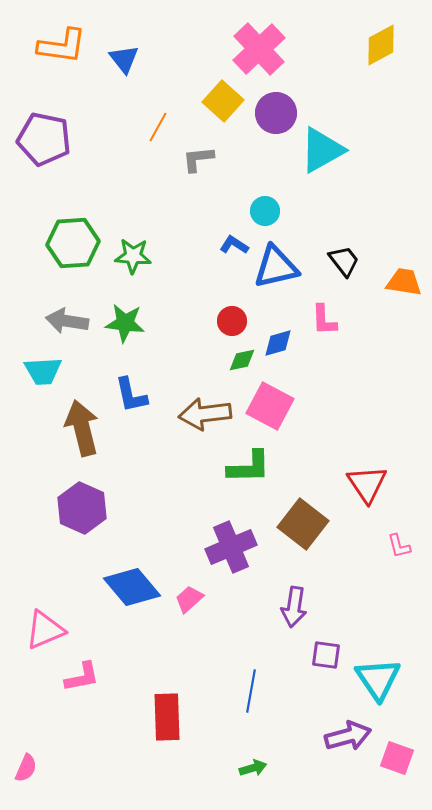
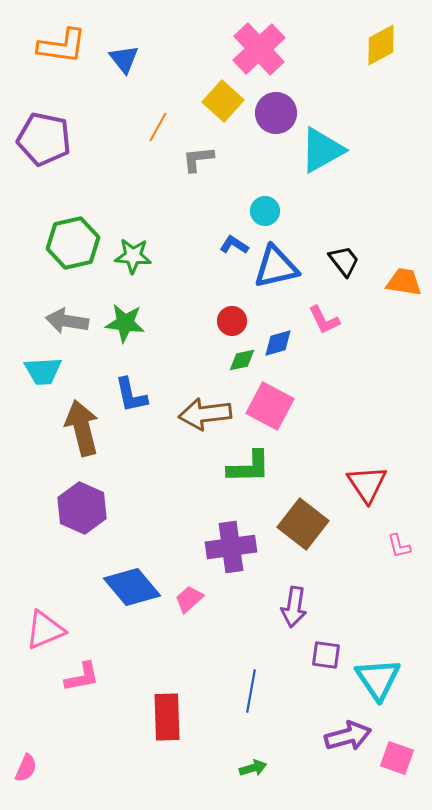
green hexagon at (73, 243): rotated 9 degrees counterclockwise
pink L-shape at (324, 320): rotated 24 degrees counterclockwise
purple cross at (231, 547): rotated 15 degrees clockwise
